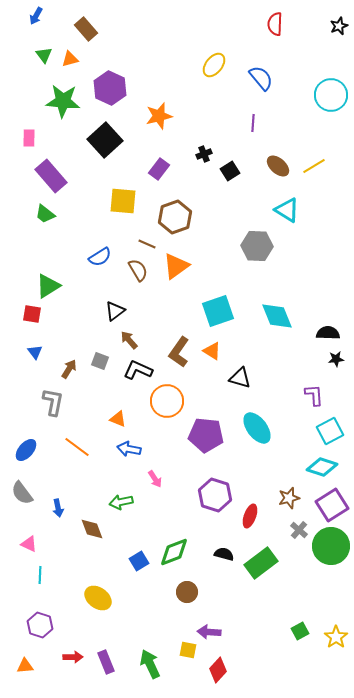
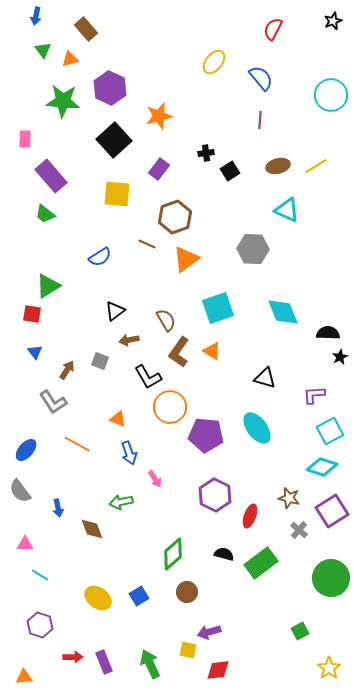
blue arrow at (36, 16): rotated 18 degrees counterclockwise
red semicircle at (275, 24): moved 2 px left, 5 px down; rotated 25 degrees clockwise
black star at (339, 26): moved 6 px left, 5 px up
green triangle at (44, 55): moved 1 px left, 5 px up
yellow ellipse at (214, 65): moved 3 px up
purple line at (253, 123): moved 7 px right, 3 px up
pink rectangle at (29, 138): moved 4 px left, 1 px down
black square at (105, 140): moved 9 px right
black cross at (204, 154): moved 2 px right, 1 px up; rotated 14 degrees clockwise
brown ellipse at (278, 166): rotated 55 degrees counterclockwise
yellow line at (314, 166): moved 2 px right
yellow square at (123, 201): moved 6 px left, 7 px up
cyan triangle at (287, 210): rotated 8 degrees counterclockwise
gray hexagon at (257, 246): moved 4 px left, 3 px down
orange triangle at (176, 266): moved 10 px right, 7 px up
brown semicircle at (138, 270): moved 28 px right, 50 px down
cyan square at (218, 311): moved 3 px up
cyan diamond at (277, 316): moved 6 px right, 4 px up
brown arrow at (129, 340): rotated 60 degrees counterclockwise
black star at (336, 359): moved 4 px right, 2 px up; rotated 21 degrees counterclockwise
brown arrow at (69, 369): moved 2 px left, 1 px down
black L-shape at (138, 370): moved 10 px right, 7 px down; rotated 144 degrees counterclockwise
black triangle at (240, 378): moved 25 px right
purple L-shape at (314, 395): rotated 90 degrees counterclockwise
orange circle at (167, 401): moved 3 px right, 6 px down
gray L-shape at (53, 402): rotated 136 degrees clockwise
orange line at (77, 447): moved 3 px up; rotated 8 degrees counterclockwise
blue arrow at (129, 449): moved 4 px down; rotated 120 degrees counterclockwise
gray semicircle at (22, 493): moved 2 px left, 2 px up
purple hexagon at (215, 495): rotated 8 degrees clockwise
brown star at (289, 498): rotated 30 degrees clockwise
purple square at (332, 505): moved 6 px down
pink triangle at (29, 544): moved 4 px left; rotated 24 degrees counterclockwise
green circle at (331, 546): moved 32 px down
green diamond at (174, 552): moved 1 px left, 2 px down; rotated 20 degrees counterclockwise
blue square at (139, 561): moved 35 px down
cyan line at (40, 575): rotated 60 degrees counterclockwise
purple arrow at (209, 632): rotated 20 degrees counterclockwise
yellow star at (336, 637): moved 7 px left, 31 px down
purple rectangle at (106, 662): moved 2 px left
orange triangle at (25, 666): moved 1 px left, 11 px down
red diamond at (218, 670): rotated 40 degrees clockwise
